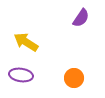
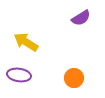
purple semicircle: rotated 24 degrees clockwise
purple ellipse: moved 2 px left
